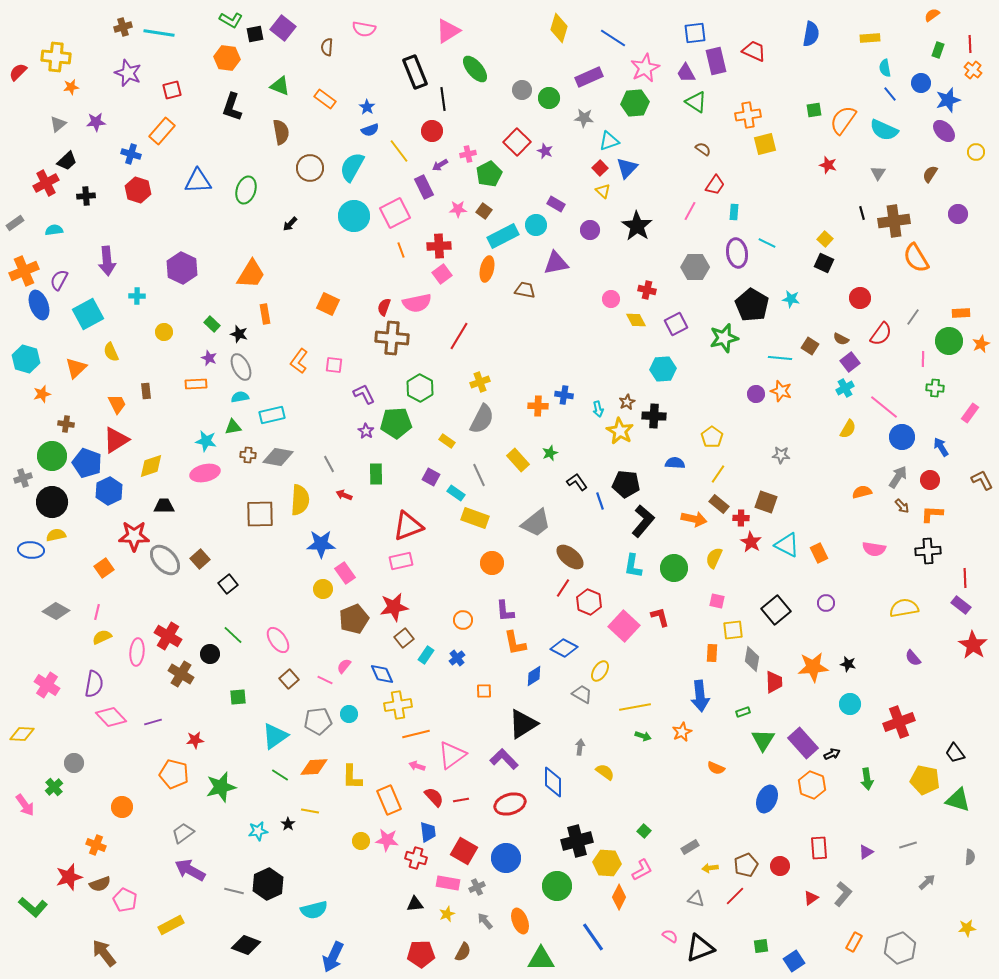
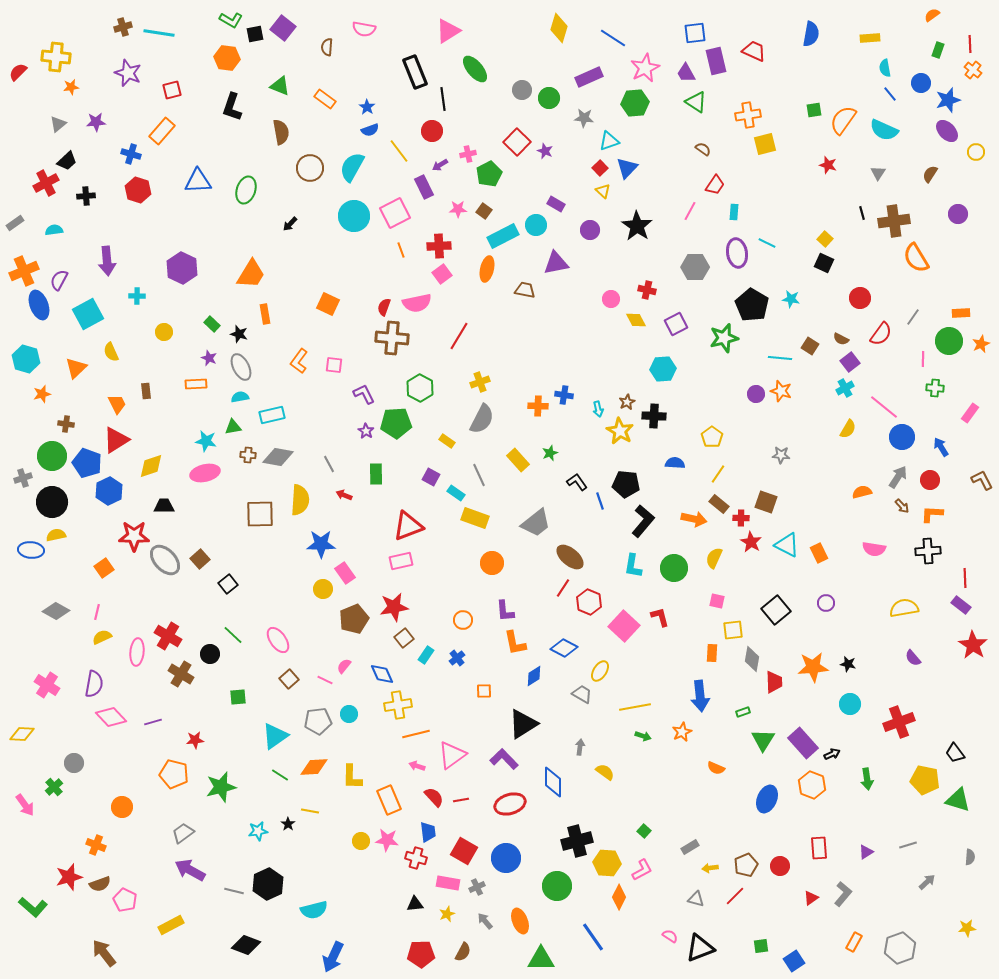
purple ellipse at (944, 131): moved 3 px right
